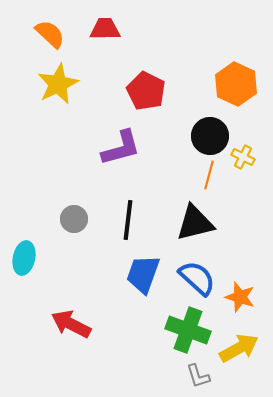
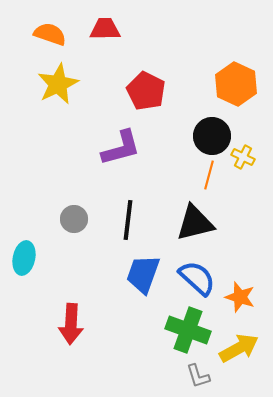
orange semicircle: rotated 24 degrees counterclockwise
black circle: moved 2 px right
red arrow: rotated 114 degrees counterclockwise
